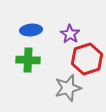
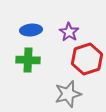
purple star: moved 1 px left, 2 px up
gray star: moved 6 px down
